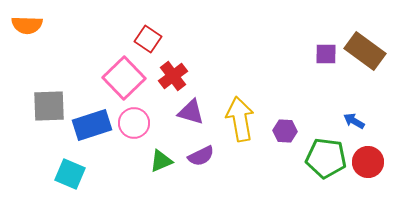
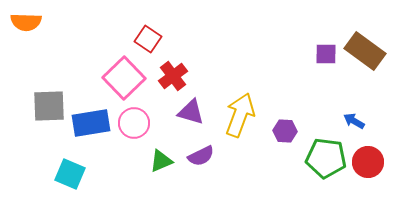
orange semicircle: moved 1 px left, 3 px up
yellow arrow: moved 4 px up; rotated 30 degrees clockwise
blue rectangle: moved 1 px left, 2 px up; rotated 9 degrees clockwise
